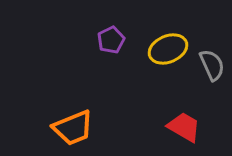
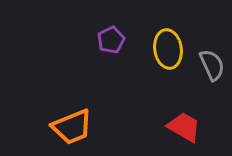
yellow ellipse: rotated 75 degrees counterclockwise
orange trapezoid: moved 1 px left, 1 px up
